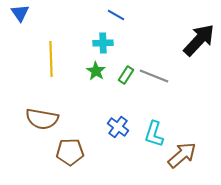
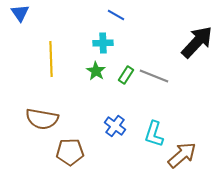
black arrow: moved 2 px left, 2 px down
blue cross: moved 3 px left, 1 px up
